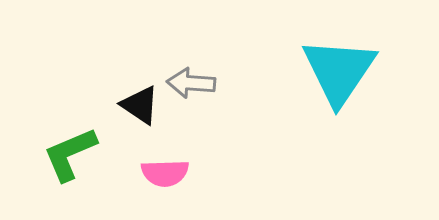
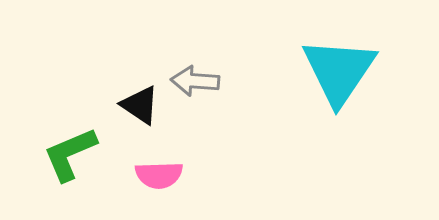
gray arrow: moved 4 px right, 2 px up
pink semicircle: moved 6 px left, 2 px down
